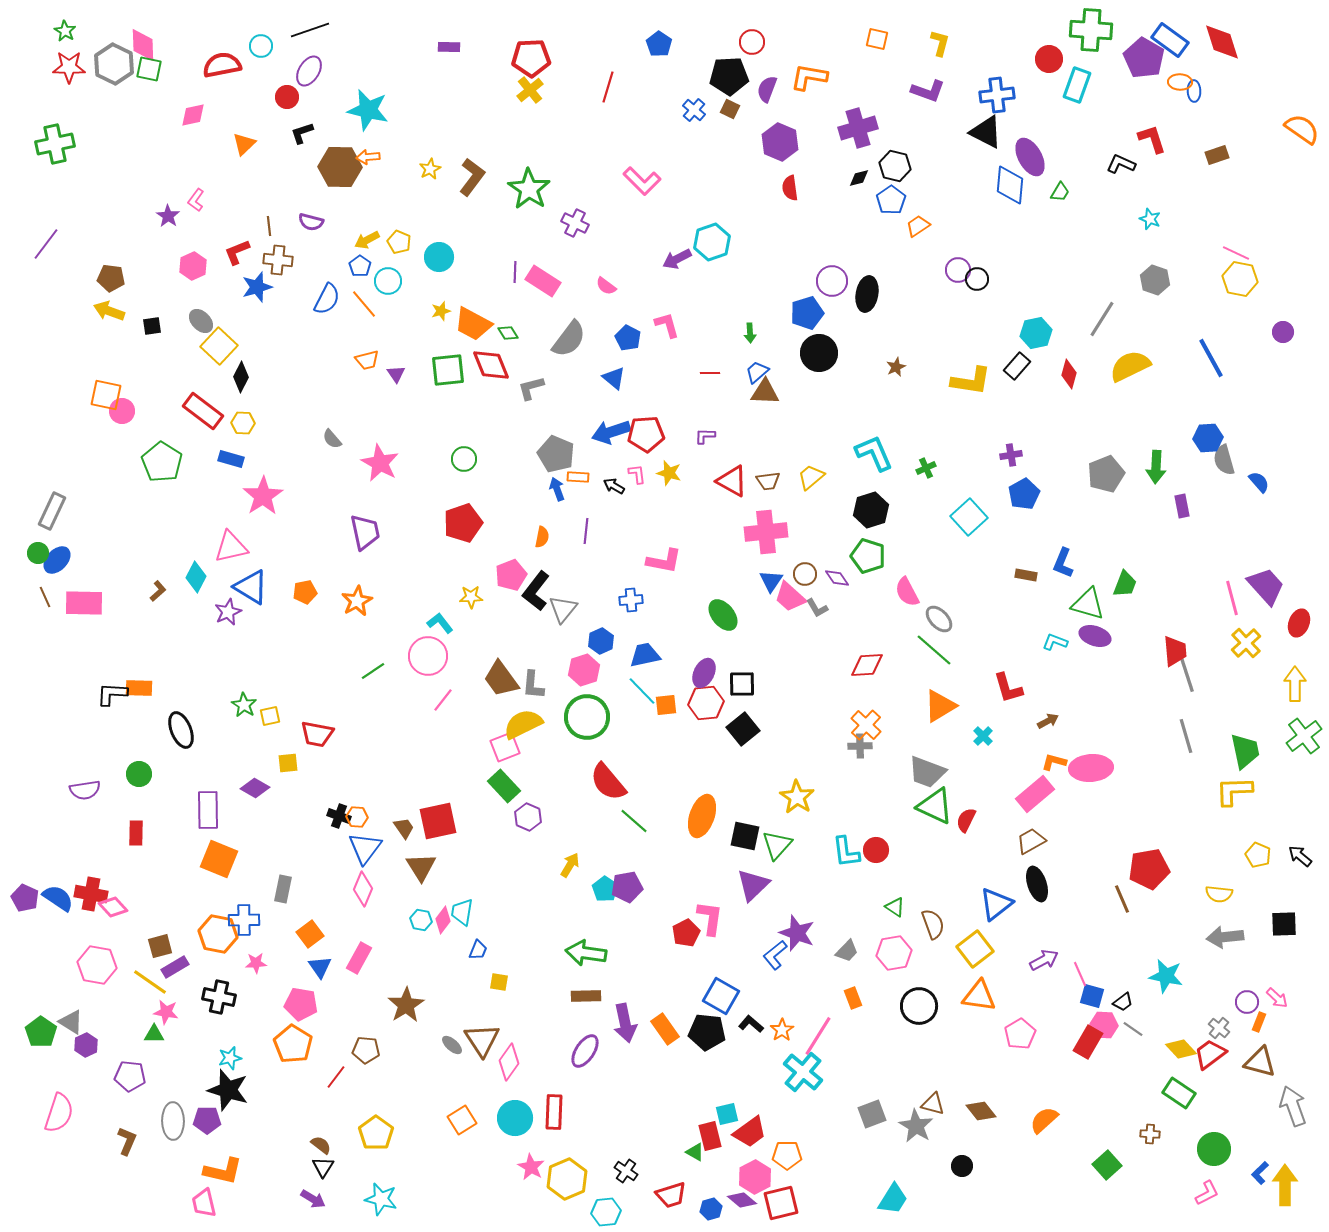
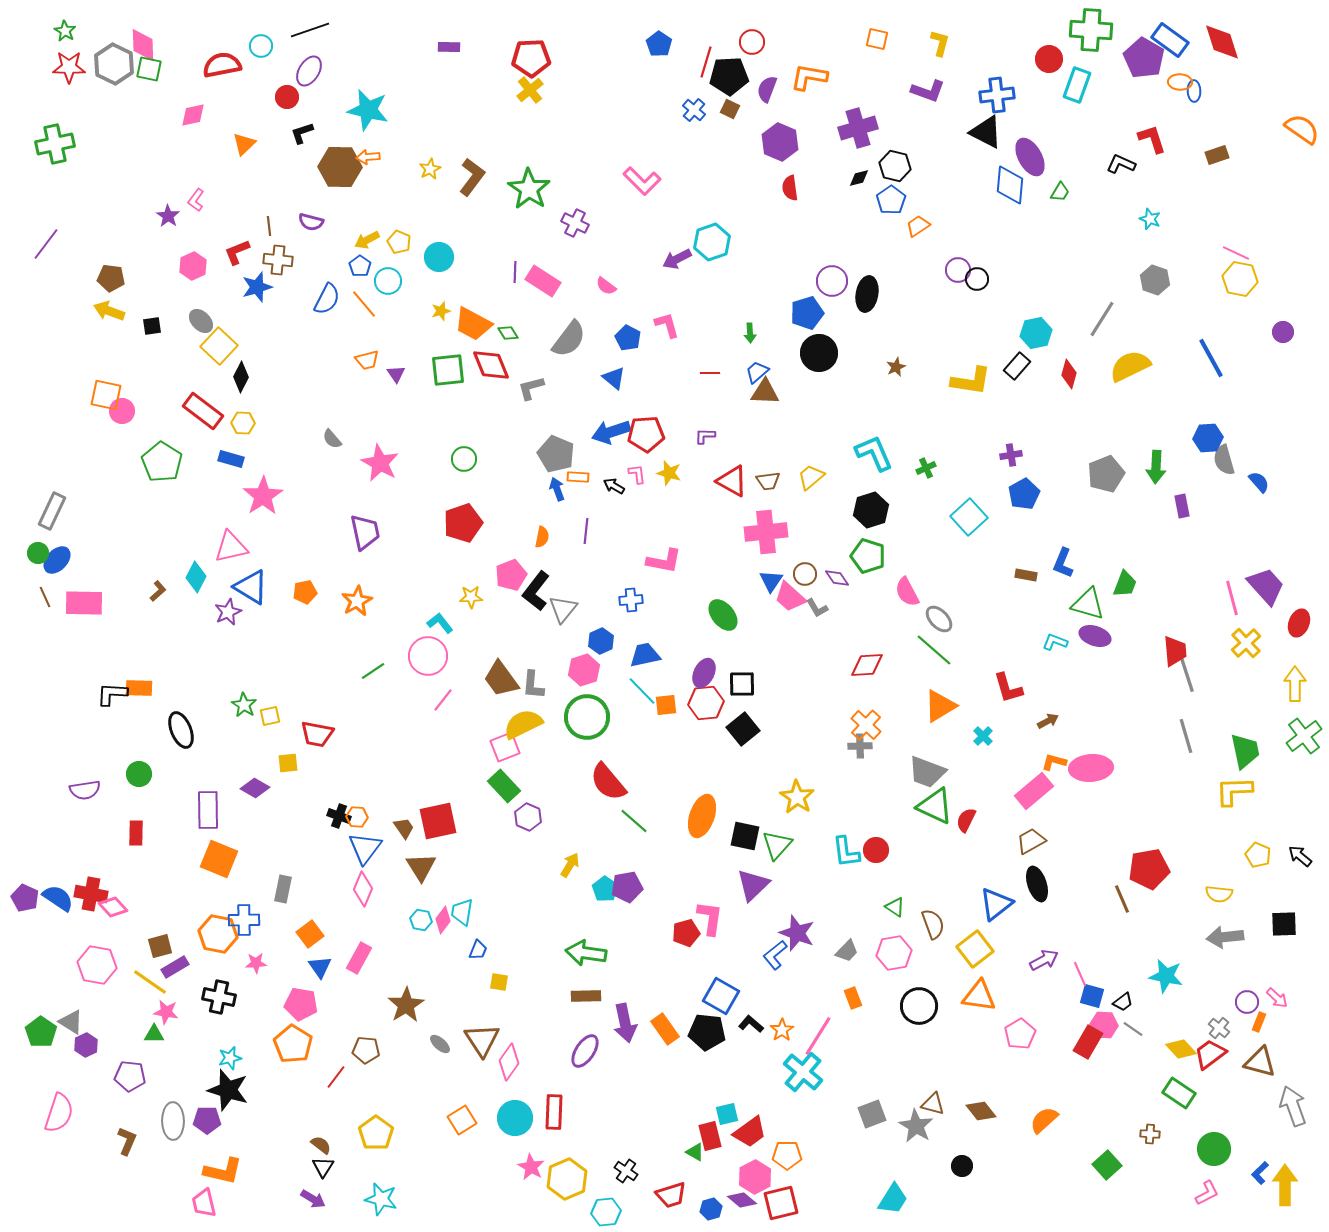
red line at (608, 87): moved 98 px right, 25 px up
pink rectangle at (1035, 794): moved 1 px left, 3 px up
red pentagon at (686, 933): rotated 12 degrees clockwise
gray ellipse at (452, 1045): moved 12 px left, 1 px up
